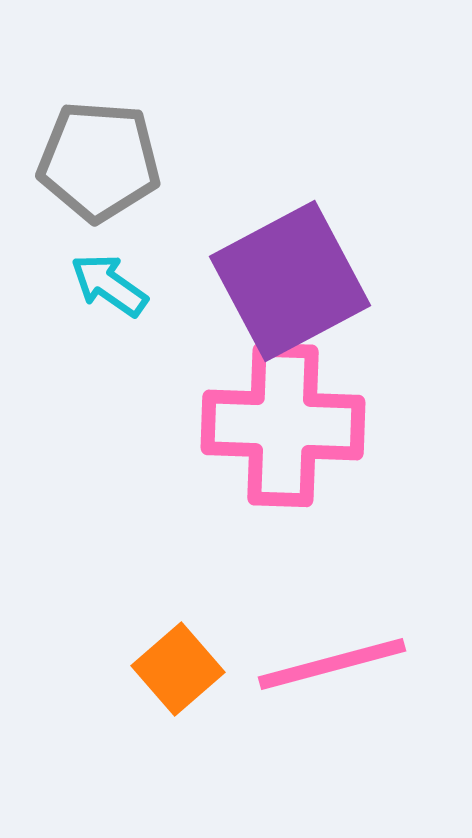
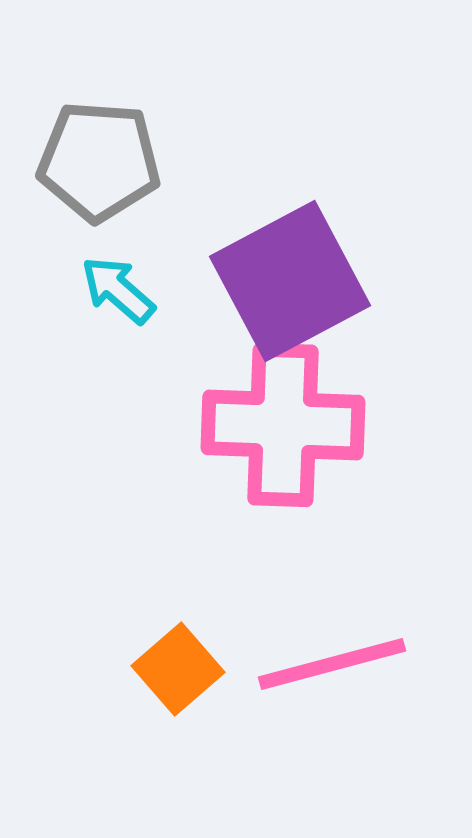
cyan arrow: moved 9 px right, 5 px down; rotated 6 degrees clockwise
